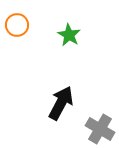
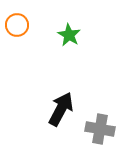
black arrow: moved 6 px down
gray cross: rotated 20 degrees counterclockwise
